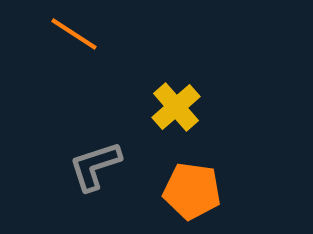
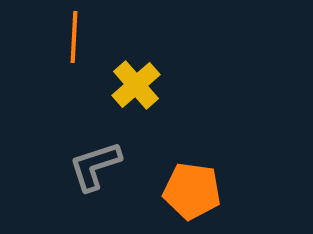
orange line: moved 3 px down; rotated 60 degrees clockwise
yellow cross: moved 40 px left, 22 px up
